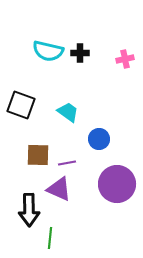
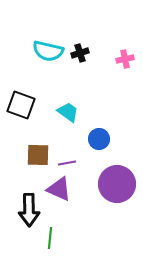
black cross: rotated 18 degrees counterclockwise
